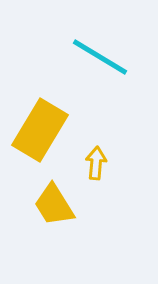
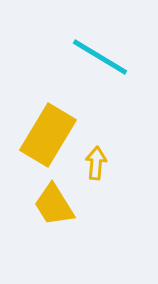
yellow rectangle: moved 8 px right, 5 px down
